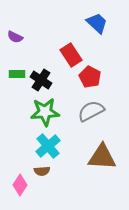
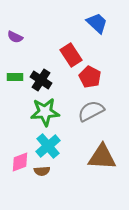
green rectangle: moved 2 px left, 3 px down
pink diamond: moved 23 px up; rotated 35 degrees clockwise
